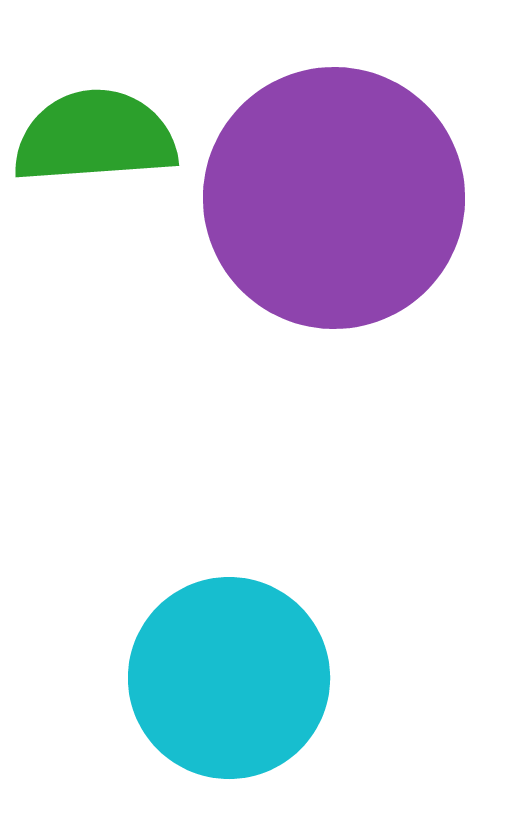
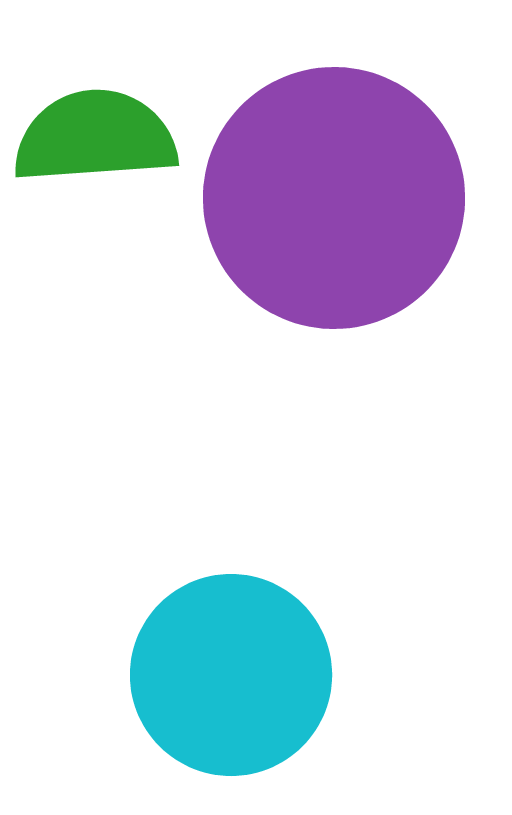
cyan circle: moved 2 px right, 3 px up
